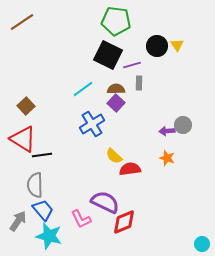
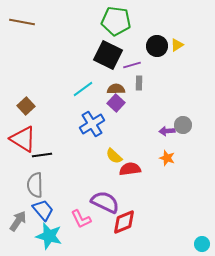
brown line: rotated 45 degrees clockwise
yellow triangle: rotated 32 degrees clockwise
